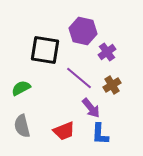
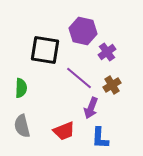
green semicircle: rotated 120 degrees clockwise
purple arrow: rotated 60 degrees clockwise
blue L-shape: moved 4 px down
